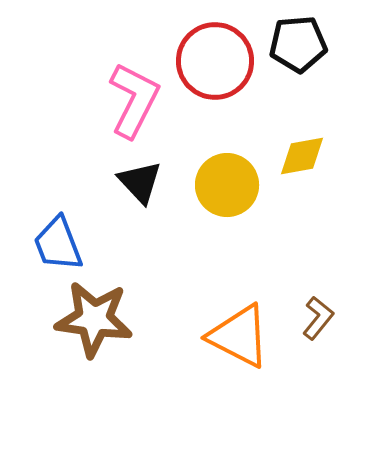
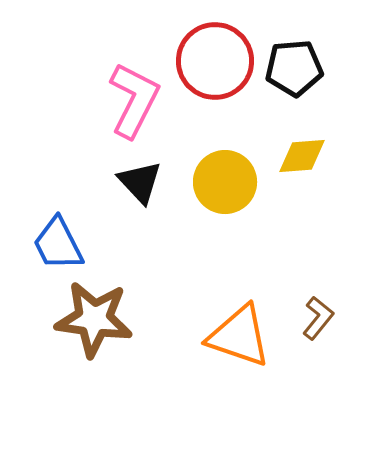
black pentagon: moved 4 px left, 24 px down
yellow diamond: rotated 6 degrees clockwise
yellow circle: moved 2 px left, 3 px up
blue trapezoid: rotated 6 degrees counterclockwise
orange triangle: rotated 8 degrees counterclockwise
